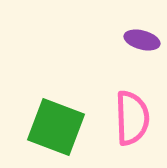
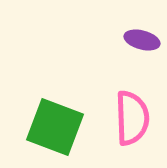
green square: moved 1 px left
